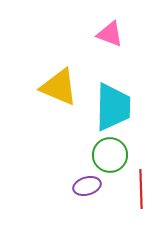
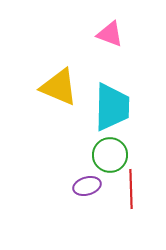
cyan trapezoid: moved 1 px left
red line: moved 10 px left
